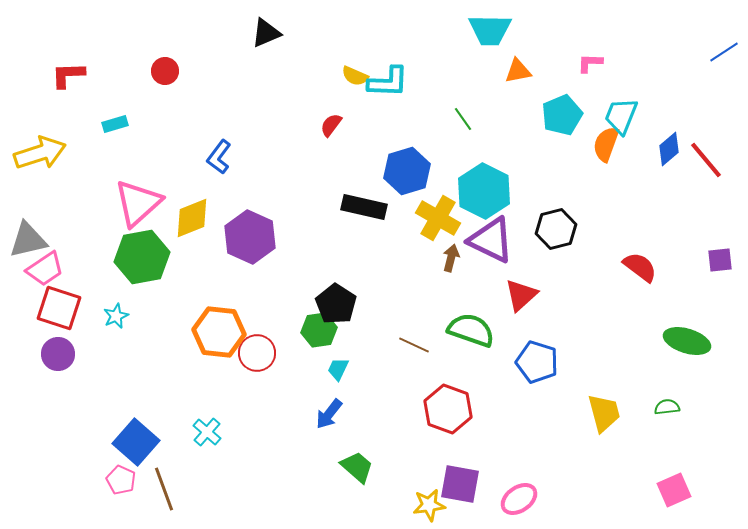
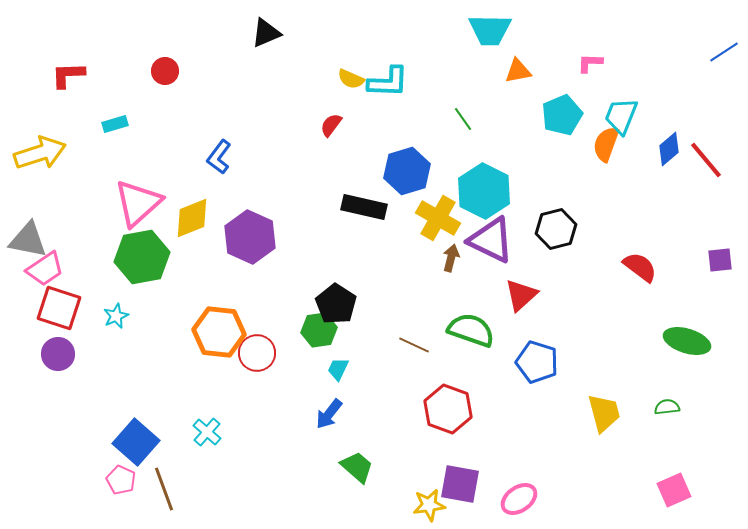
yellow semicircle at (355, 76): moved 4 px left, 3 px down
gray triangle at (28, 240): rotated 24 degrees clockwise
